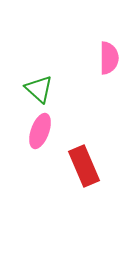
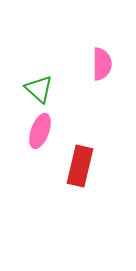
pink semicircle: moved 7 px left, 6 px down
red rectangle: moved 4 px left; rotated 36 degrees clockwise
